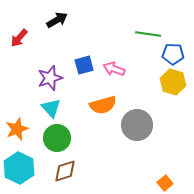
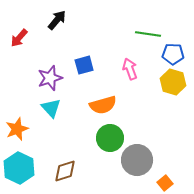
black arrow: rotated 20 degrees counterclockwise
pink arrow: moved 16 px right; rotated 50 degrees clockwise
gray circle: moved 35 px down
green circle: moved 53 px right
